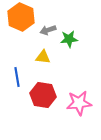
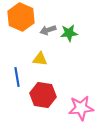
green star: moved 6 px up
yellow triangle: moved 3 px left, 2 px down
pink star: moved 2 px right, 5 px down
